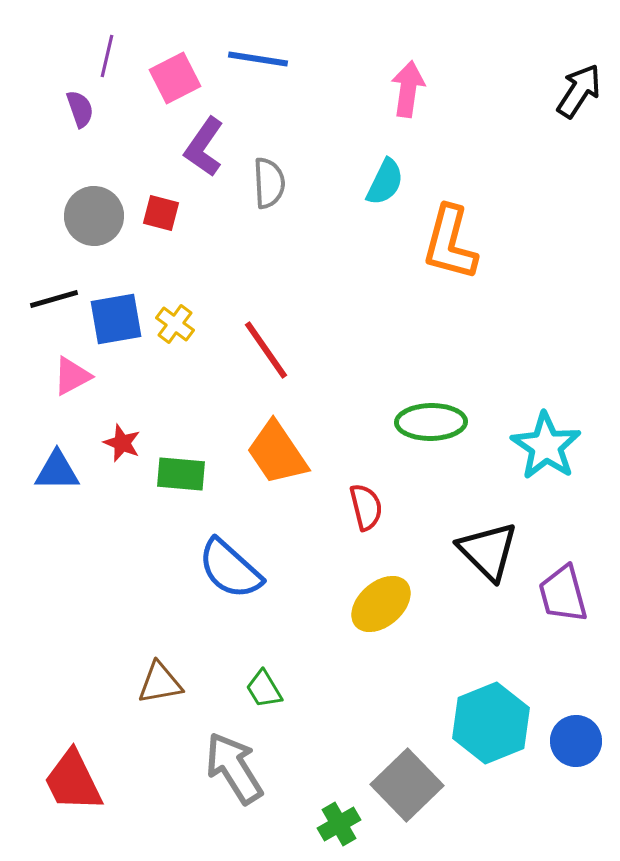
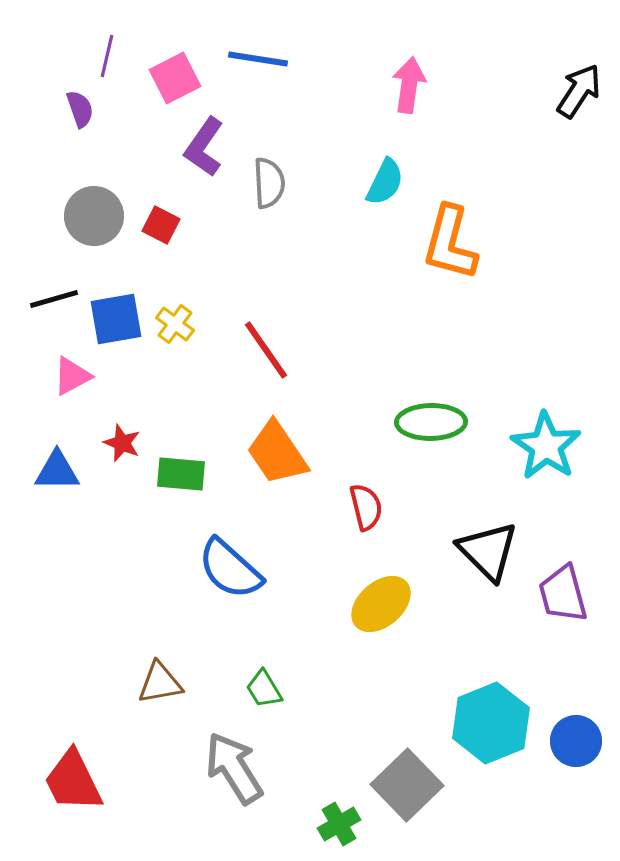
pink arrow: moved 1 px right, 4 px up
red square: moved 12 px down; rotated 12 degrees clockwise
